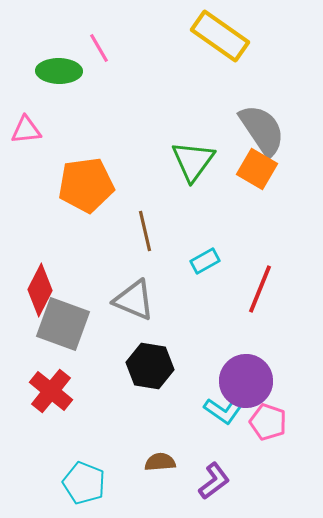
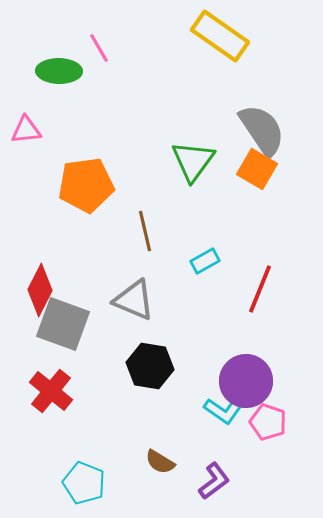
brown semicircle: rotated 144 degrees counterclockwise
